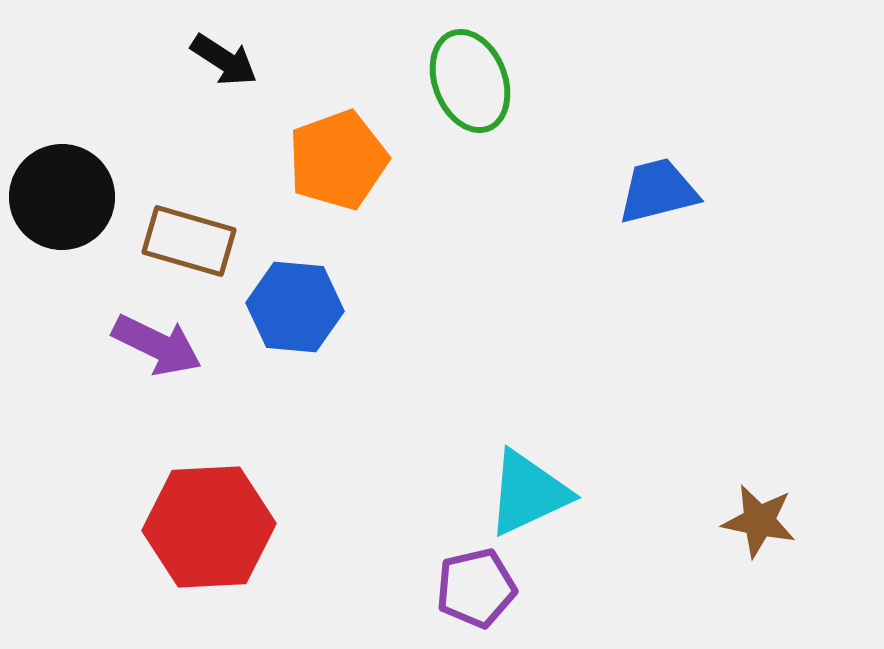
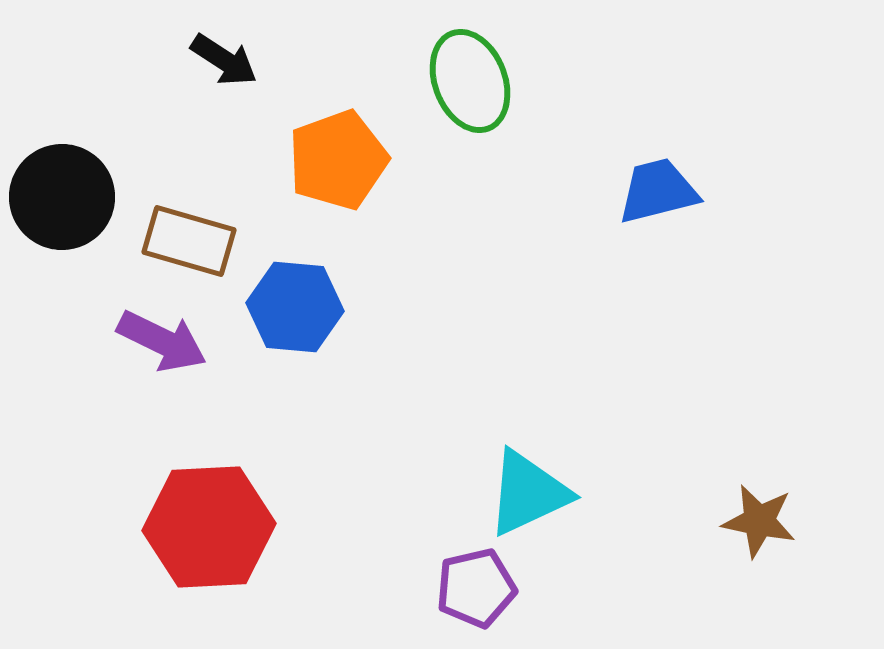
purple arrow: moved 5 px right, 4 px up
